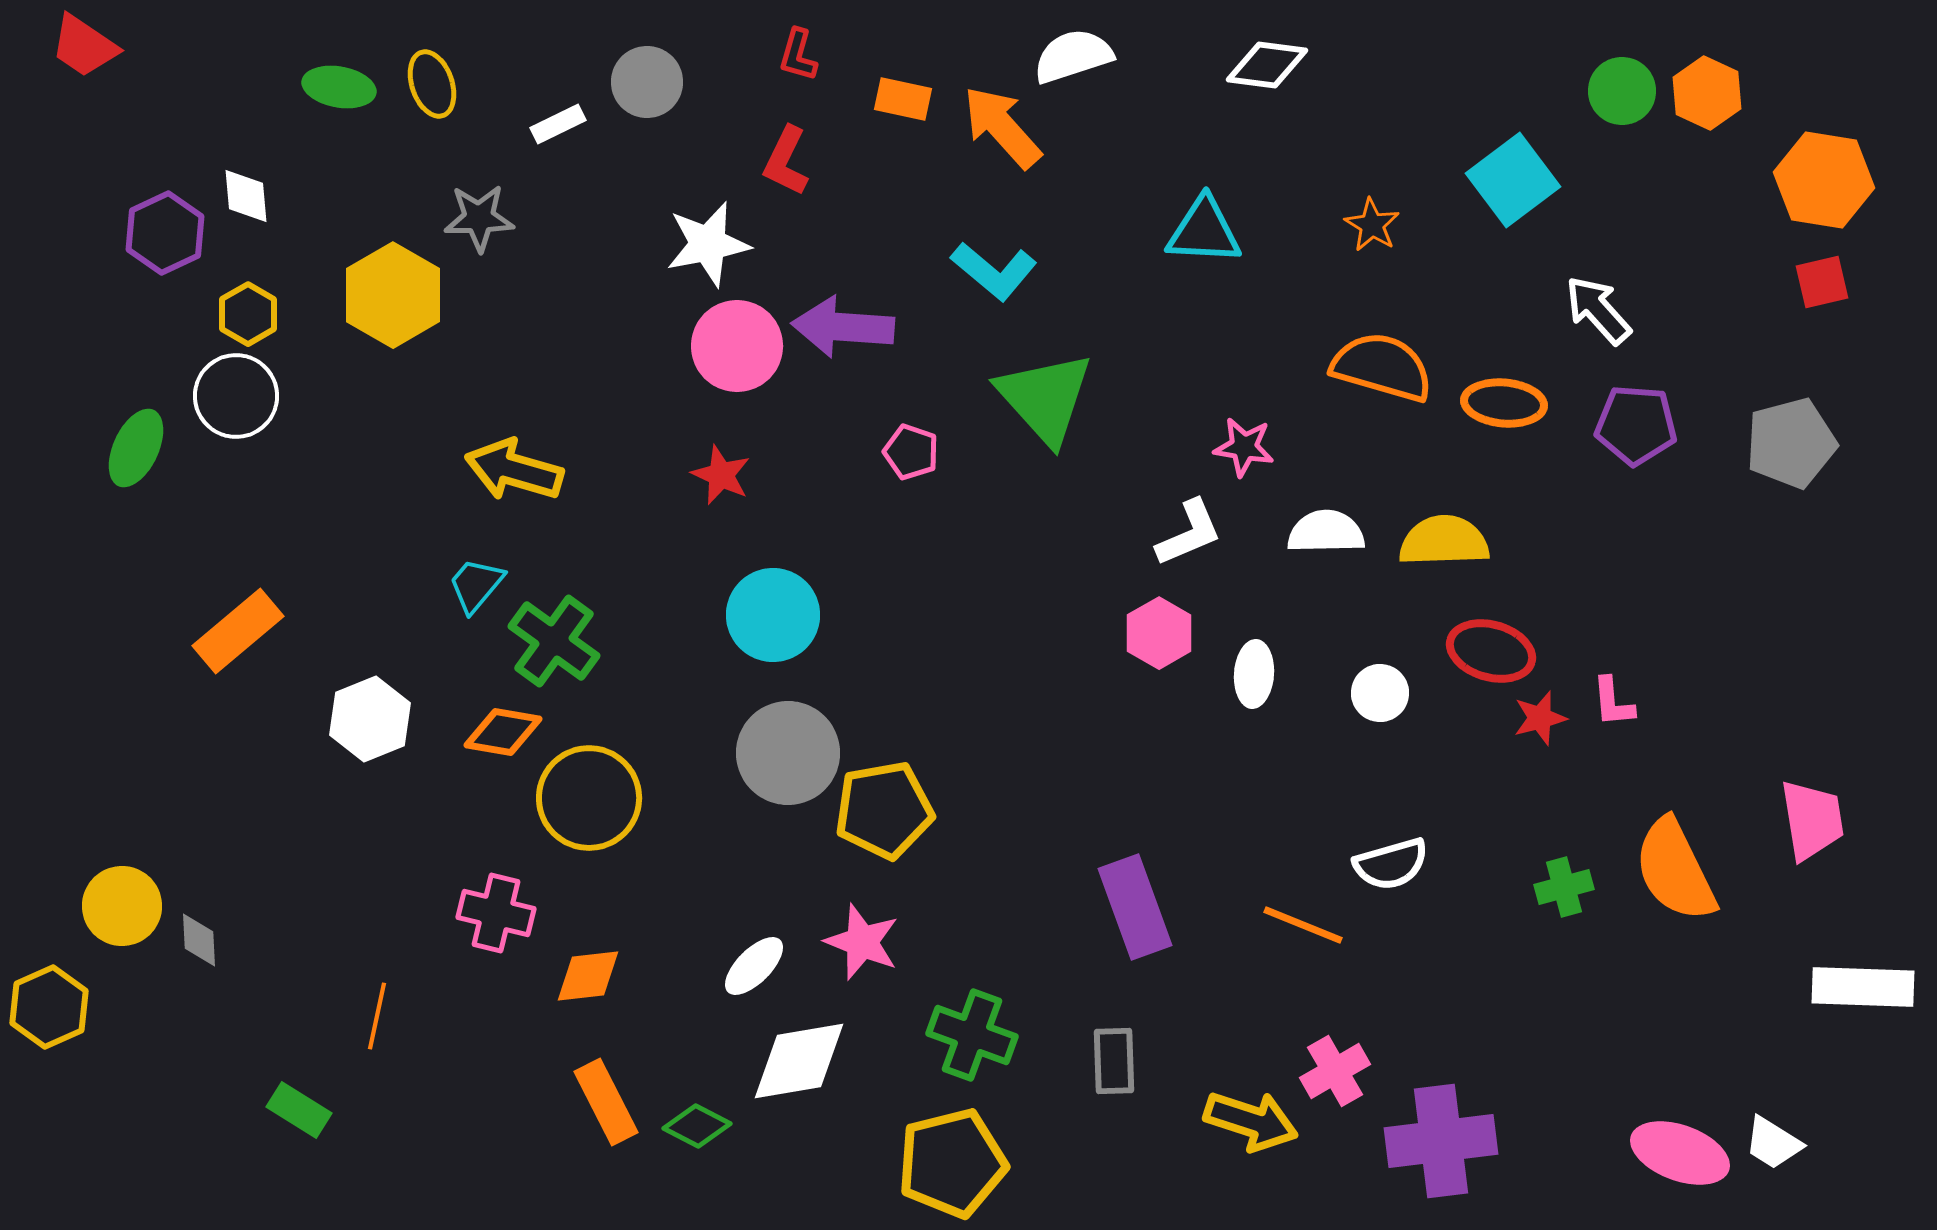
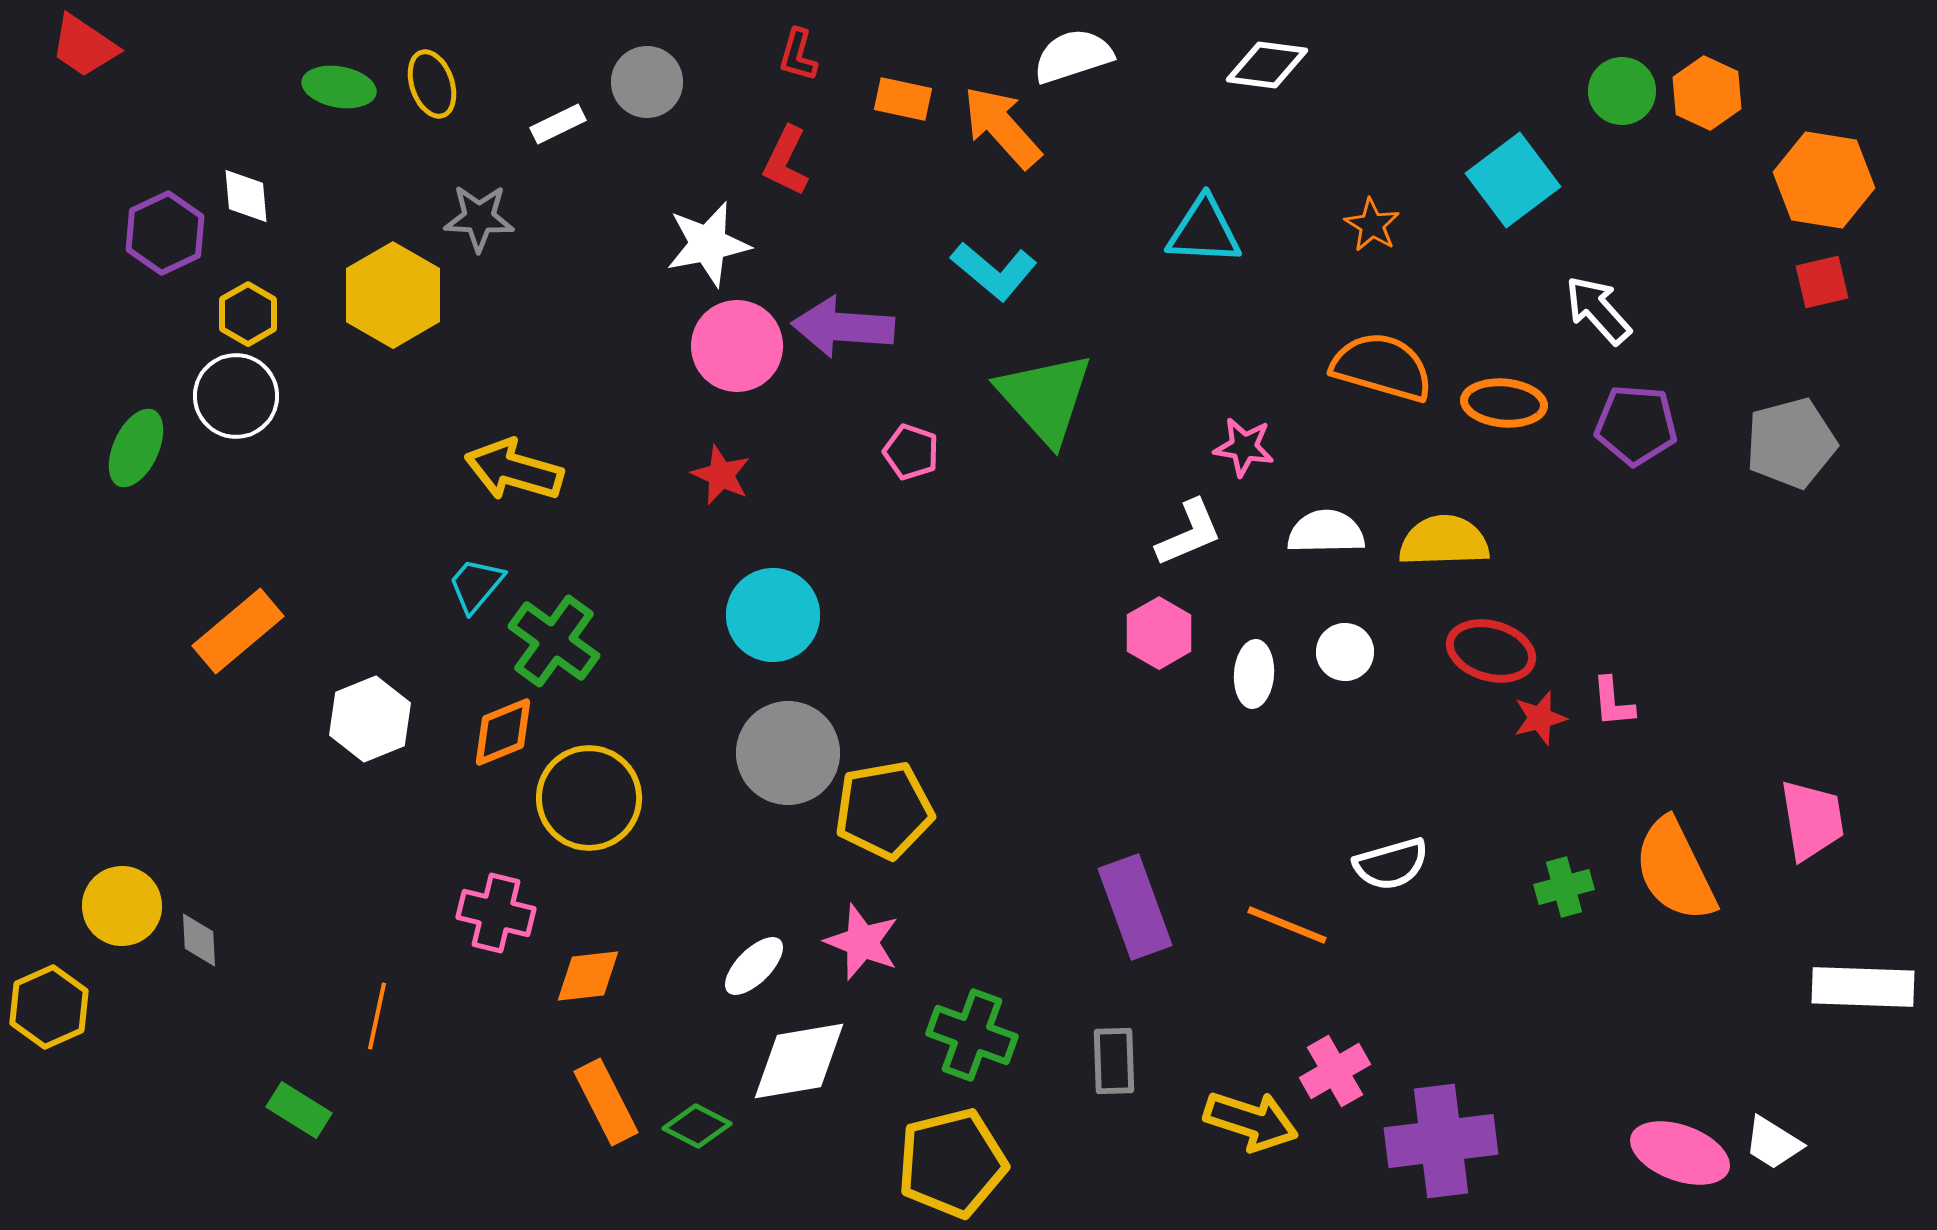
gray star at (479, 218): rotated 4 degrees clockwise
white circle at (1380, 693): moved 35 px left, 41 px up
orange diamond at (503, 732): rotated 32 degrees counterclockwise
orange line at (1303, 925): moved 16 px left
